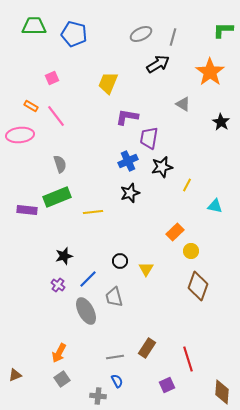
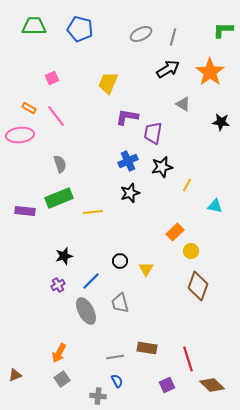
blue pentagon at (74, 34): moved 6 px right, 5 px up
black arrow at (158, 64): moved 10 px right, 5 px down
orange rectangle at (31, 106): moved 2 px left, 2 px down
black star at (221, 122): rotated 24 degrees counterclockwise
purple trapezoid at (149, 138): moved 4 px right, 5 px up
green rectangle at (57, 197): moved 2 px right, 1 px down
purple rectangle at (27, 210): moved 2 px left, 1 px down
blue line at (88, 279): moved 3 px right, 2 px down
purple cross at (58, 285): rotated 24 degrees clockwise
gray trapezoid at (114, 297): moved 6 px right, 6 px down
brown rectangle at (147, 348): rotated 66 degrees clockwise
brown diamond at (222, 392): moved 10 px left, 7 px up; rotated 50 degrees counterclockwise
